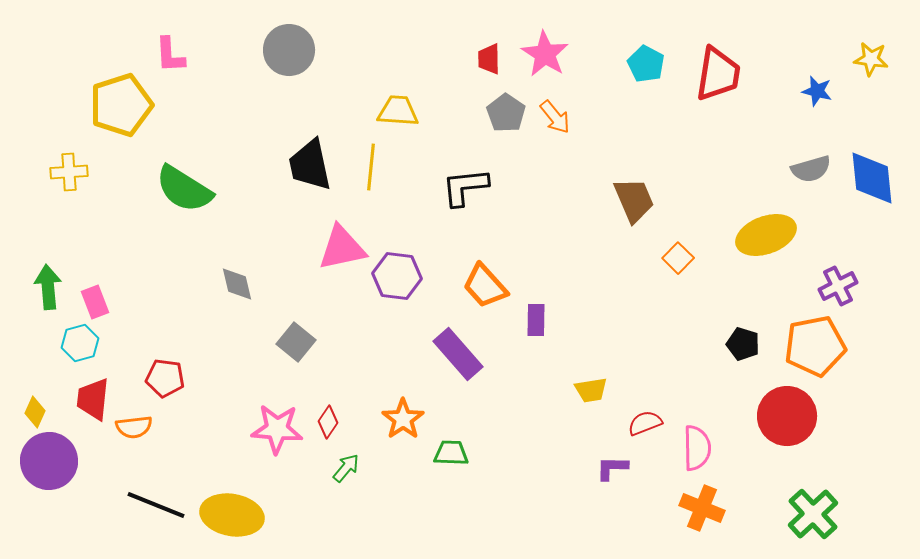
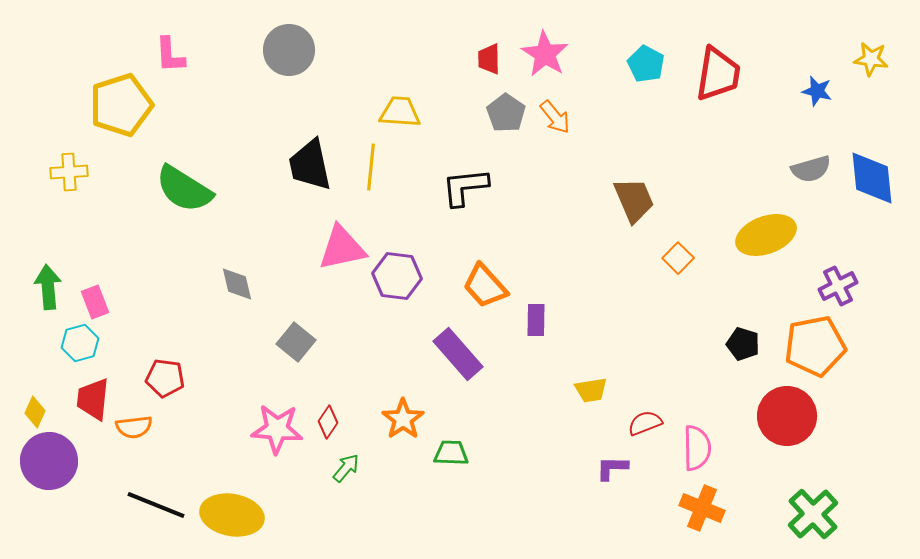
yellow trapezoid at (398, 111): moved 2 px right, 1 px down
